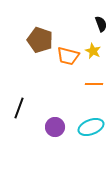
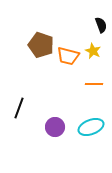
black semicircle: moved 1 px down
brown pentagon: moved 1 px right, 5 px down
